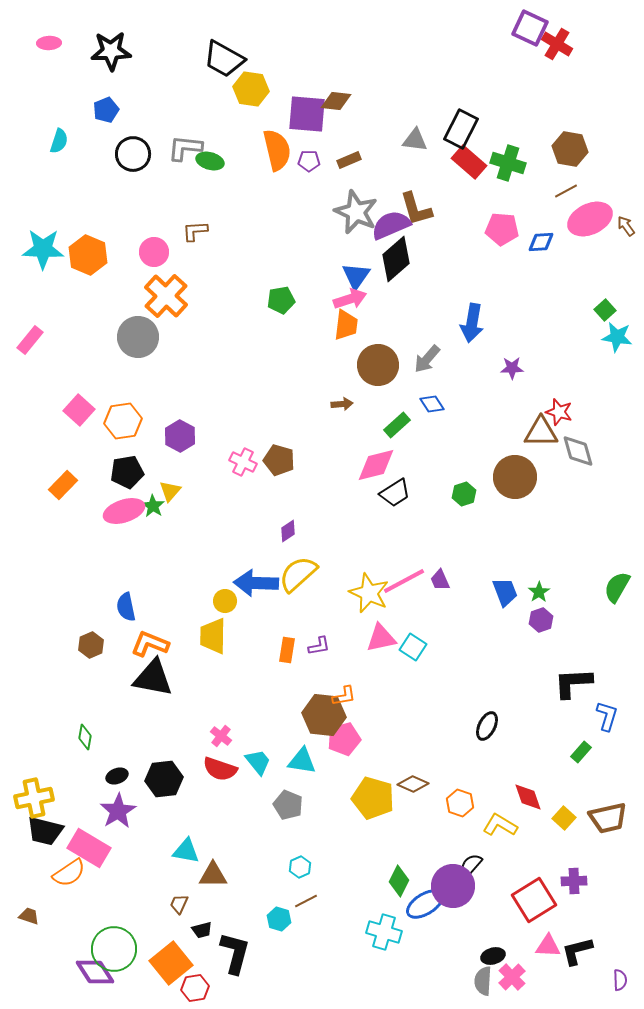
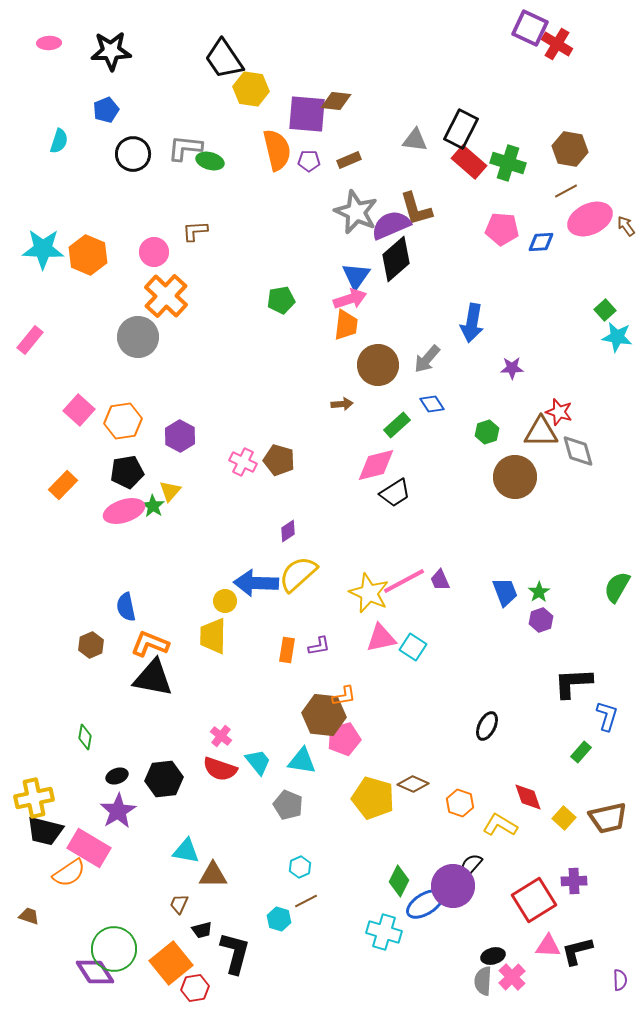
black trapezoid at (224, 59): rotated 27 degrees clockwise
green hexagon at (464, 494): moved 23 px right, 62 px up
